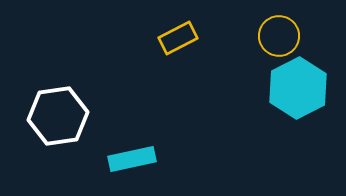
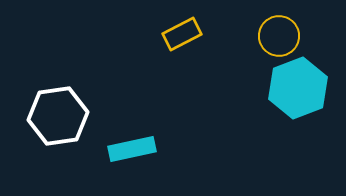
yellow rectangle: moved 4 px right, 4 px up
cyan hexagon: rotated 6 degrees clockwise
cyan rectangle: moved 10 px up
